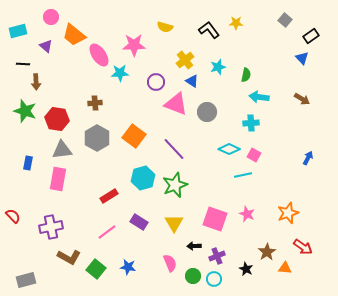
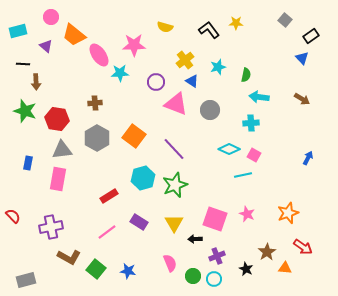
gray circle at (207, 112): moved 3 px right, 2 px up
black arrow at (194, 246): moved 1 px right, 7 px up
blue star at (128, 267): moved 4 px down
